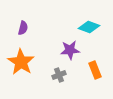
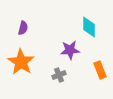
cyan diamond: rotated 70 degrees clockwise
orange rectangle: moved 5 px right
